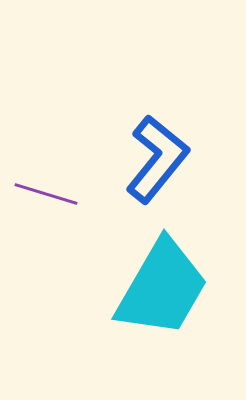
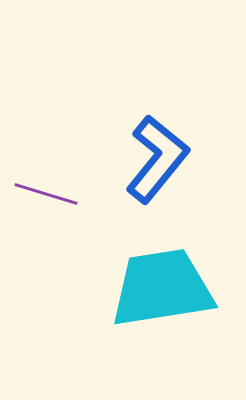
cyan trapezoid: rotated 129 degrees counterclockwise
